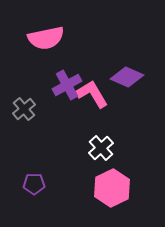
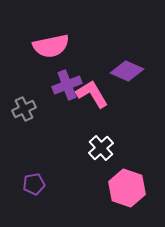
pink semicircle: moved 5 px right, 8 px down
purple diamond: moved 6 px up
purple cross: rotated 8 degrees clockwise
gray cross: rotated 15 degrees clockwise
purple pentagon: rotated 10 degrees counterclockwise
pink hexagon: moved 15 px right; rotated 15 degrees counterclockwise
